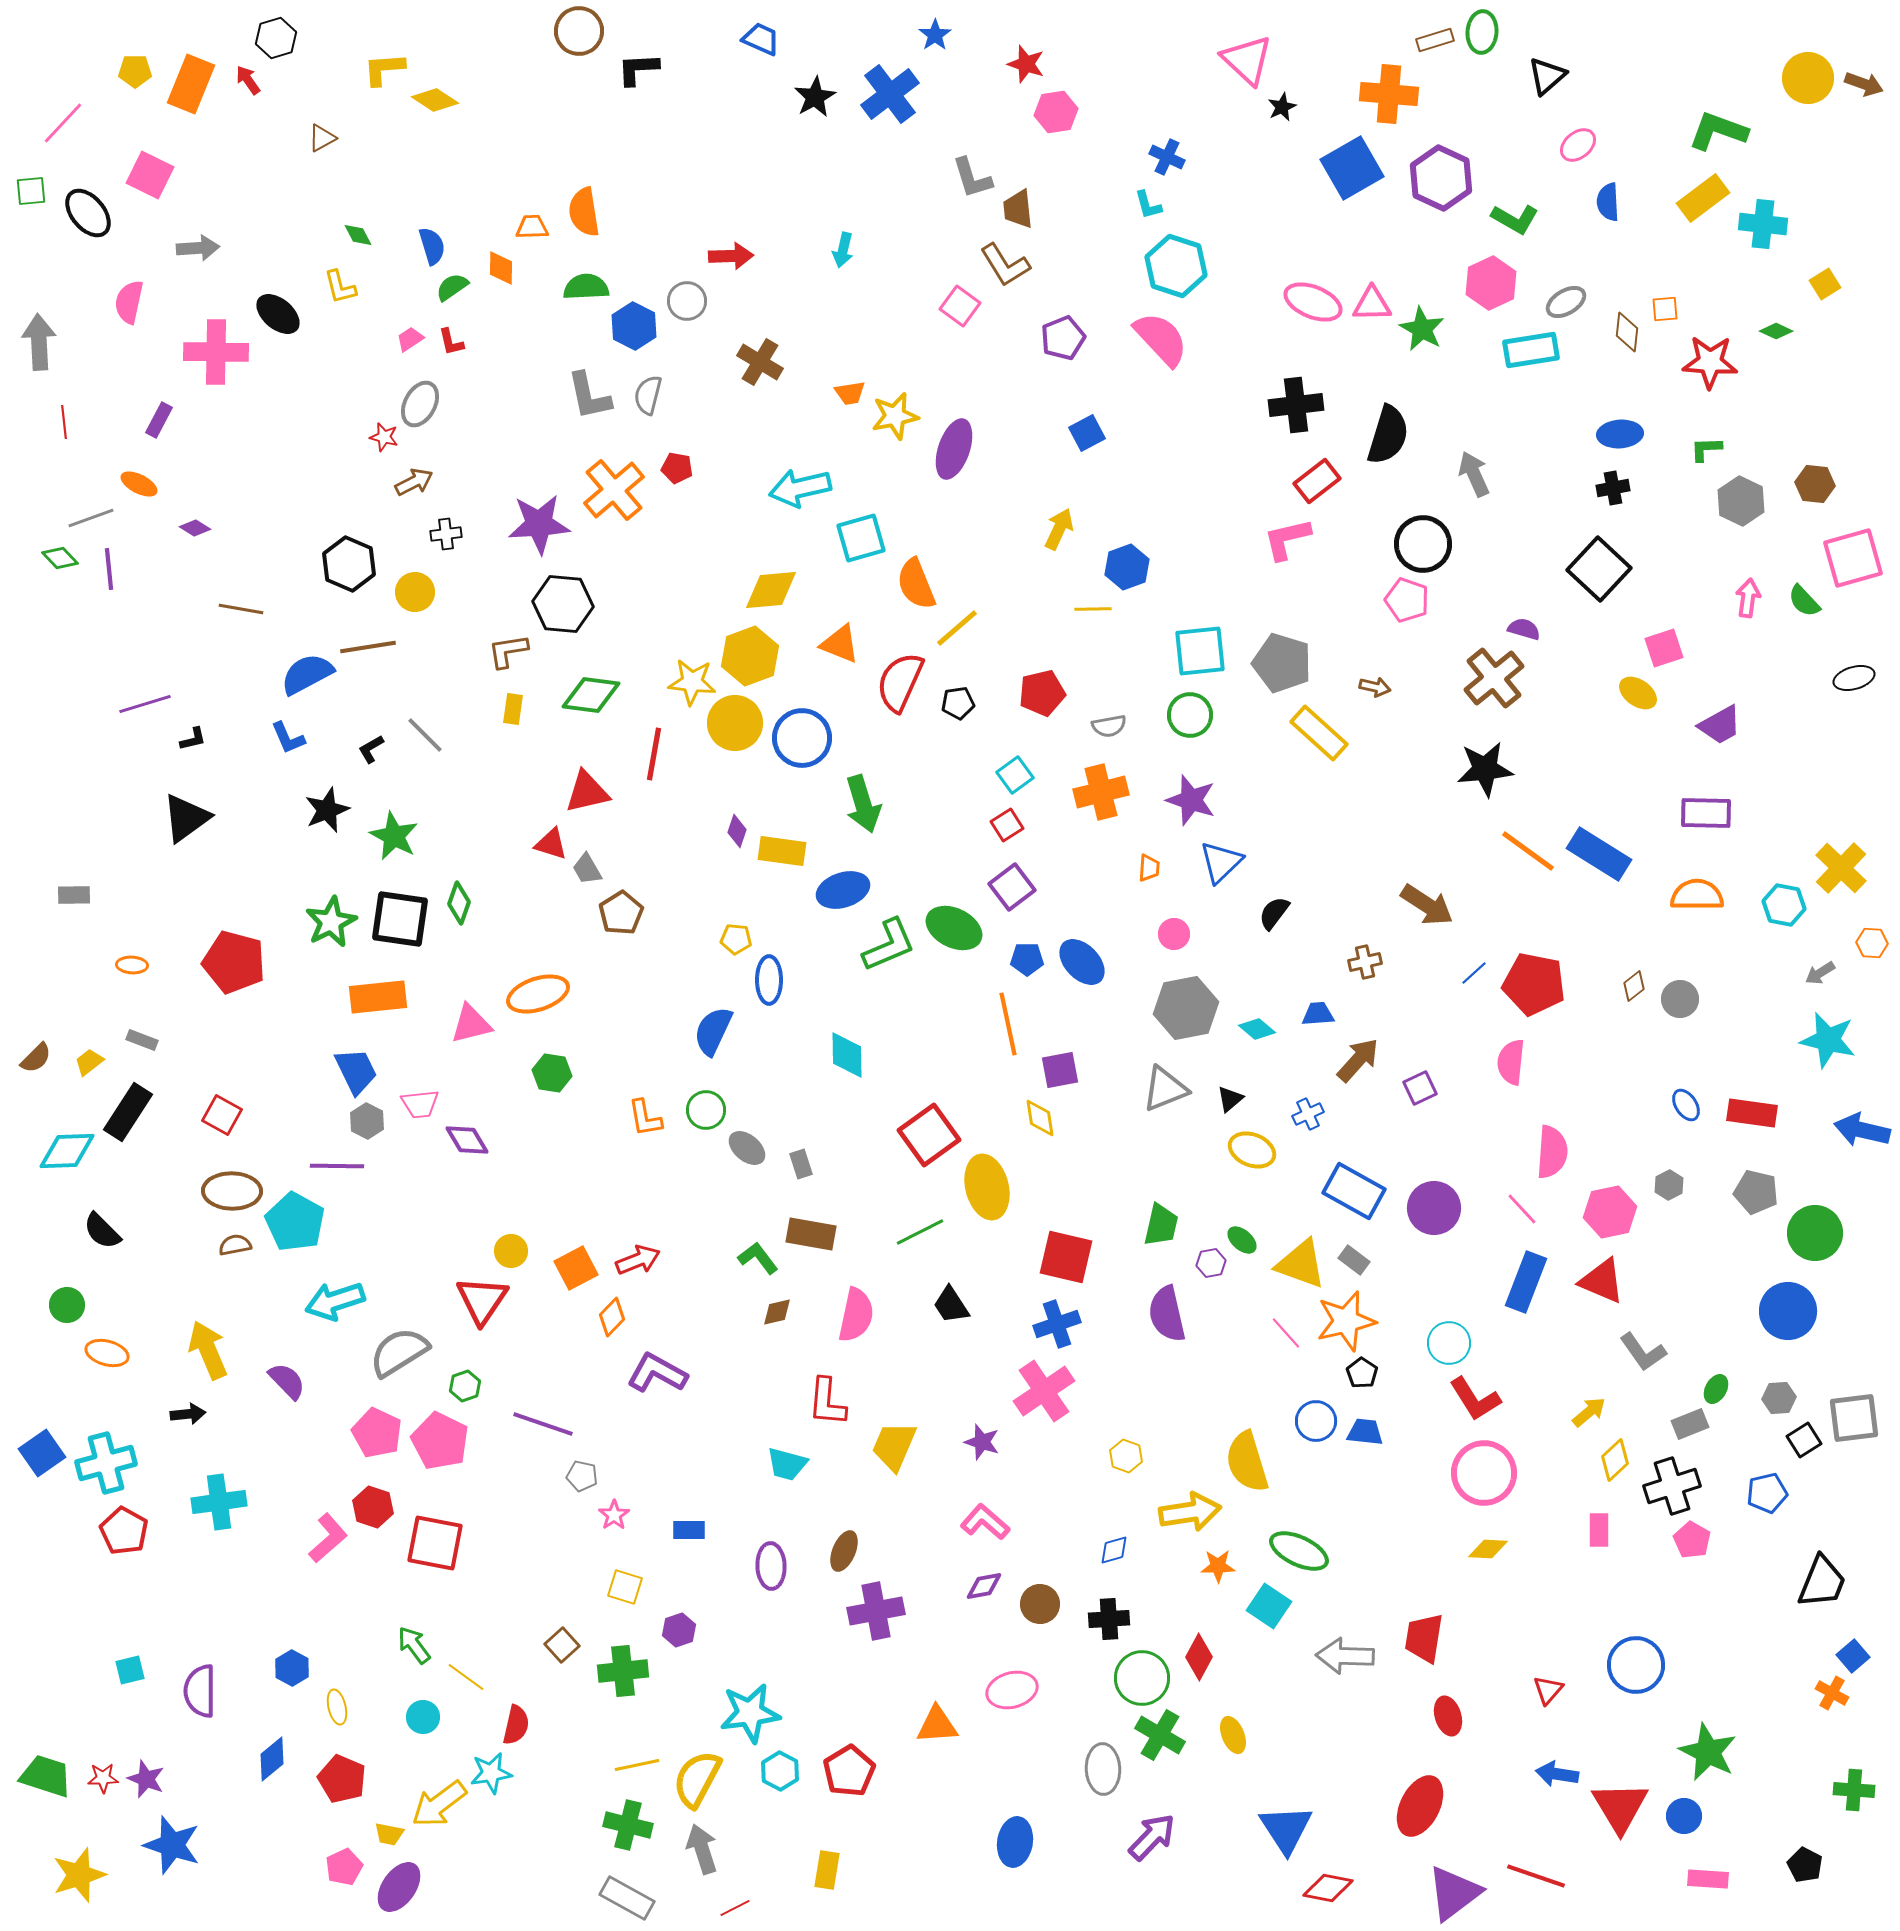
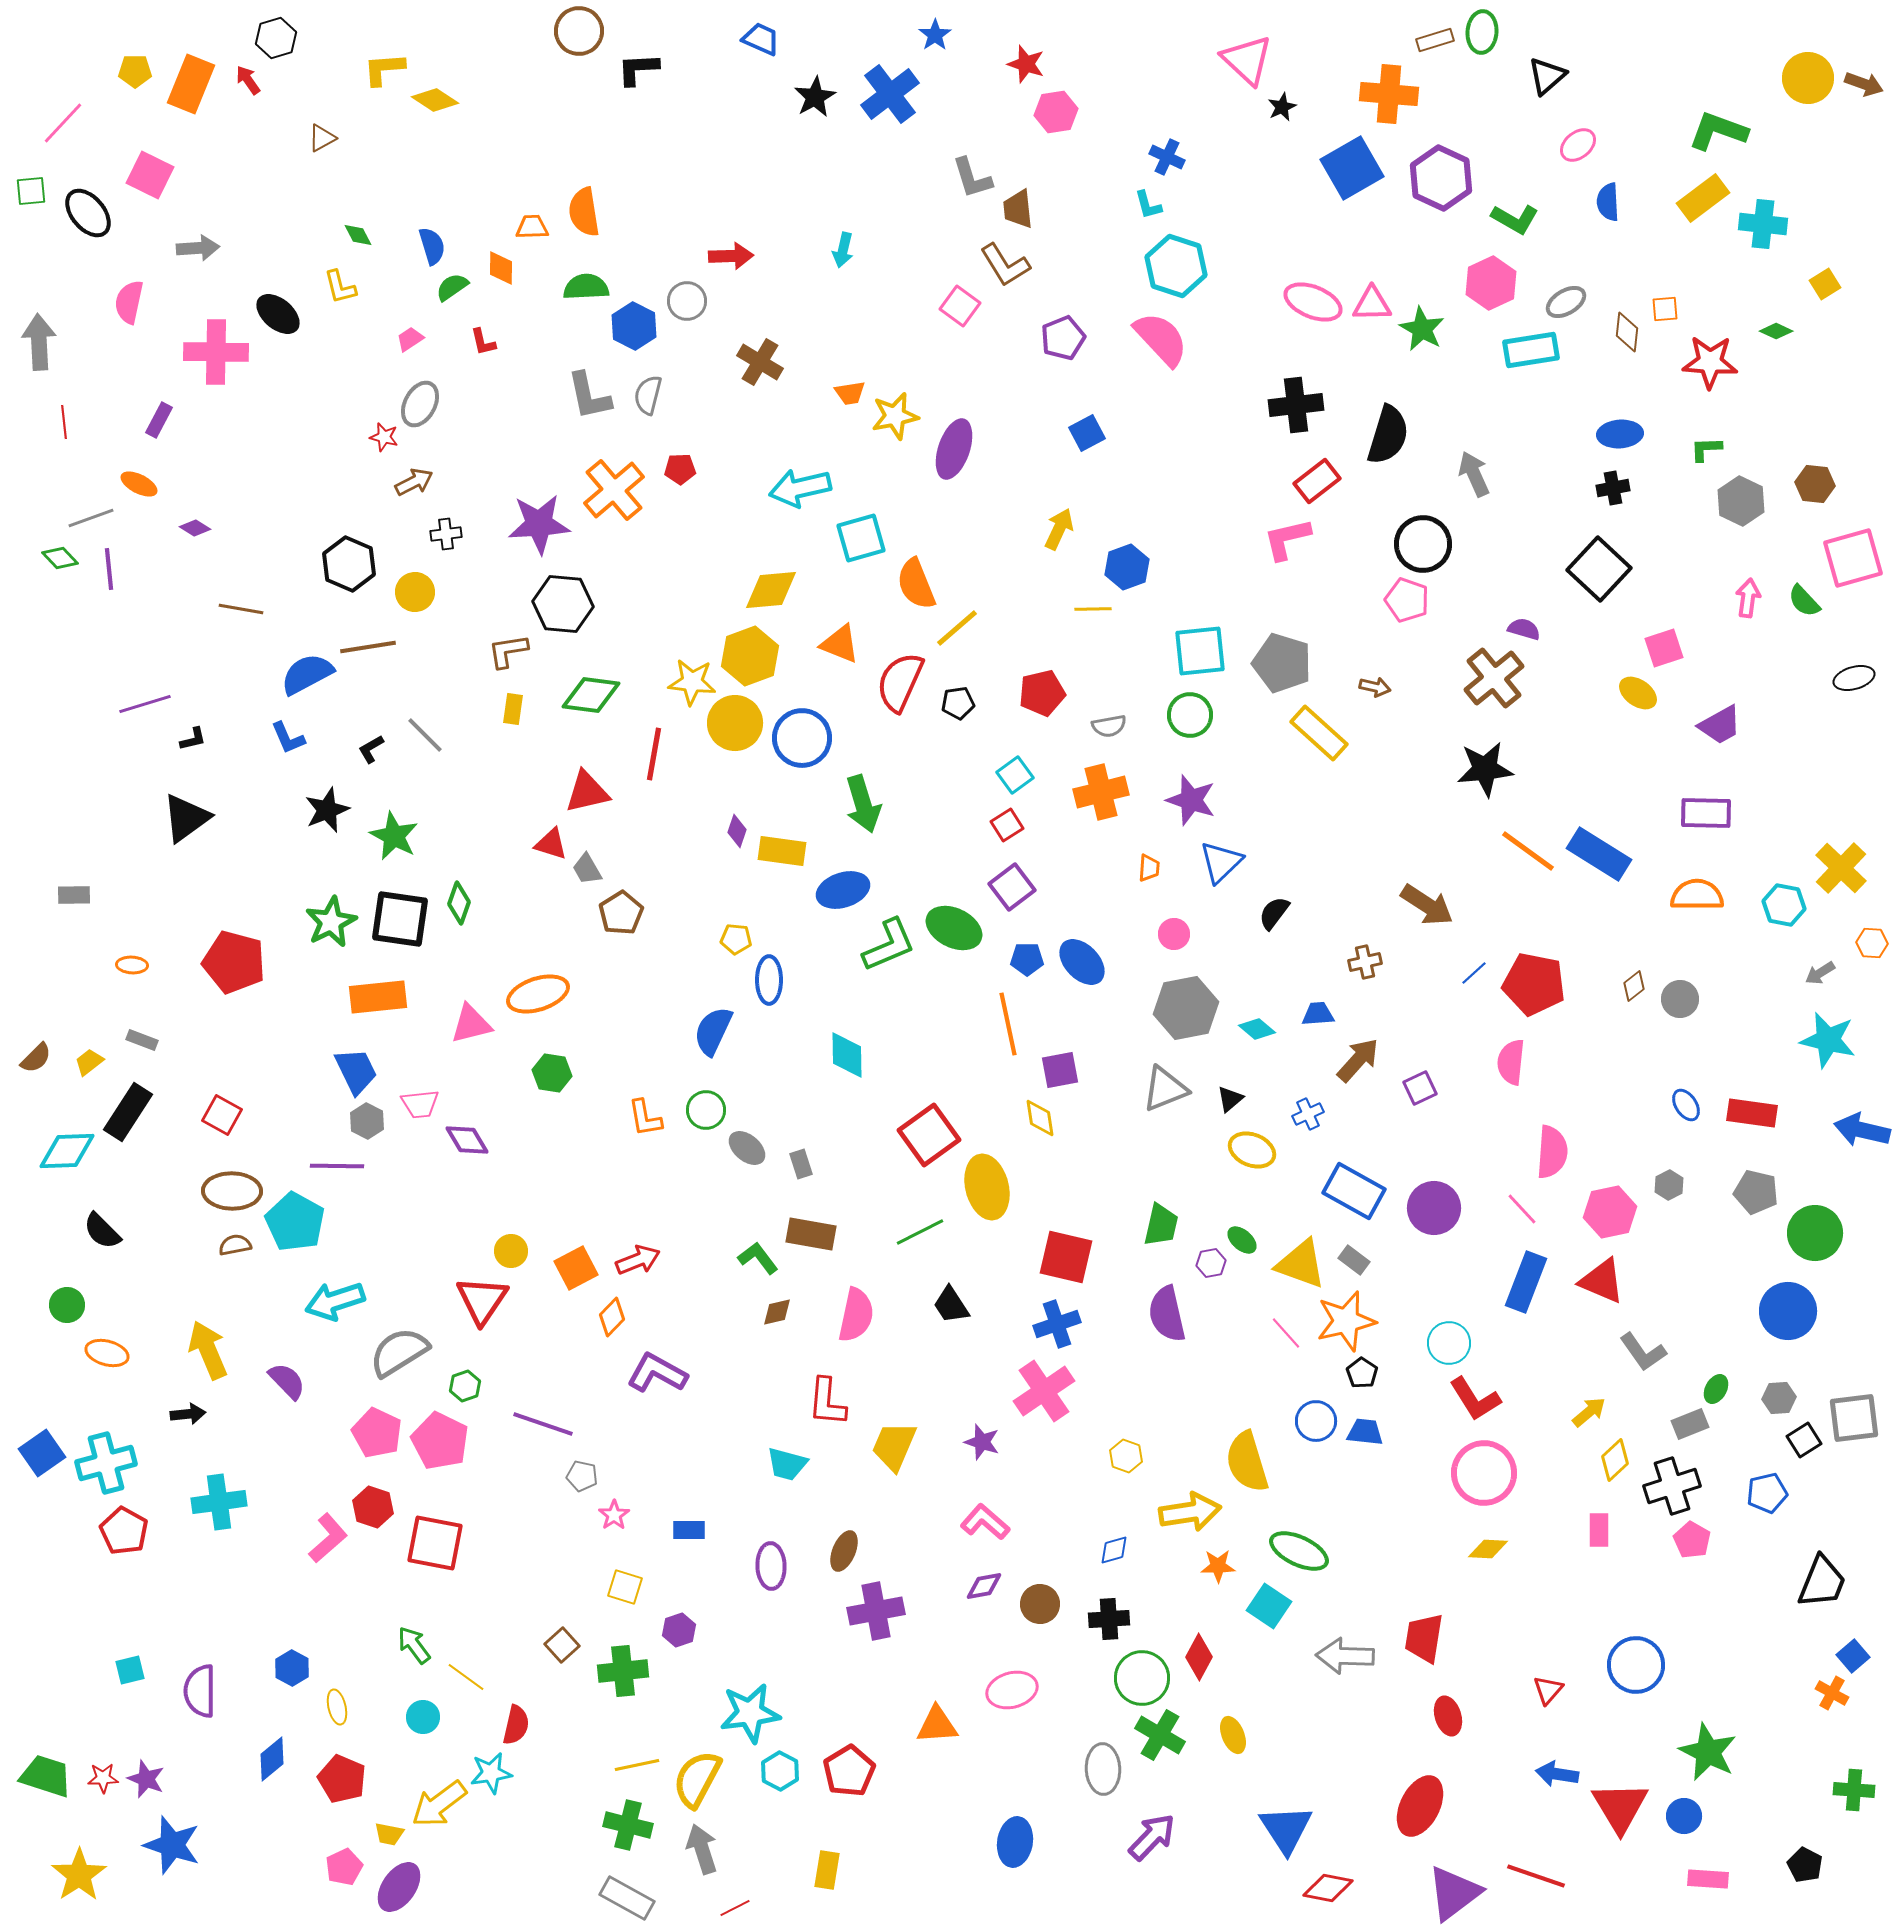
red L-shape at (451, 342): moved 32 px right
red pentagon at (677, 468): moved 3 px right, 1 px down; rotated 12 degrees counterclockwise
yellow star at (79, 1875): rotated 16 degrees counterclockwise
